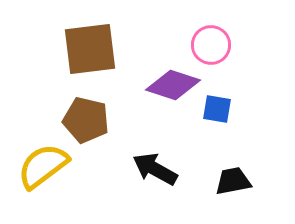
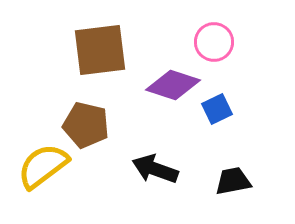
pink circle: moved 3 px right, 3 px up
brown square: moved 10 px right, 1 px down
blue square: rotated 36 degrees counterclockwise
brown pentagon: moved 5 px down
black arrow: rotated 9 degrees counterclockwise
